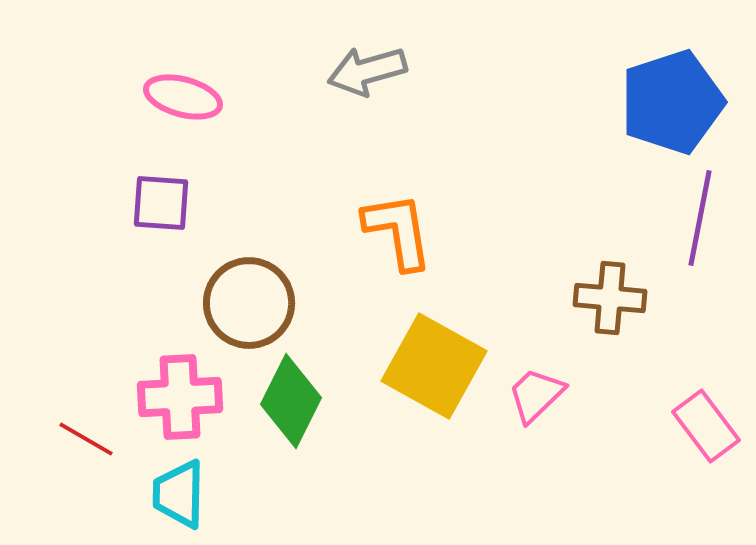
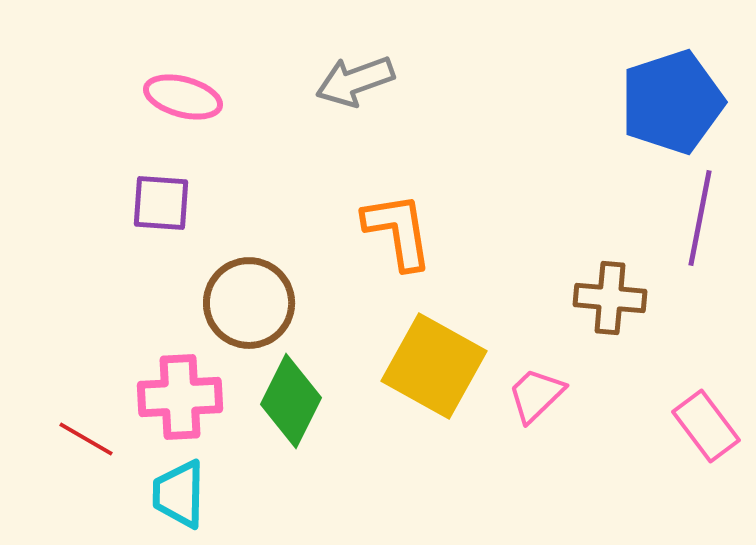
gray arrow: moved 12 px left, 10 px down; rotated 4 degrees counterclockwise
